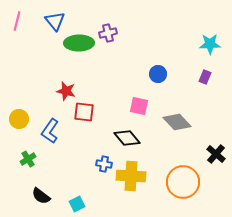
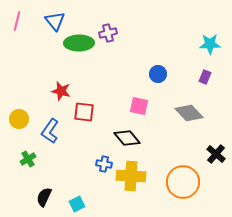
red star: moved 5 px left
gray diamond: moved 12 px right, 9 px up
black semicircle: moved 3 px right, 1 px down; rotated 78 degrees clockwise
